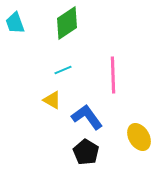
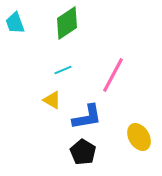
pink line: rotated 30 degrees clockwise
blue L-shape: rotated 116 degrees clockwise
black pentagon: moved 3 px left
